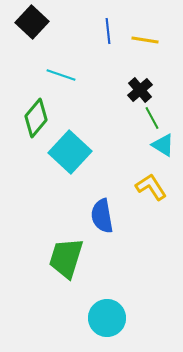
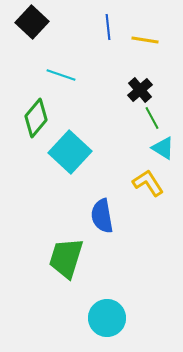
blue line: moved 4 px up
cyan triangle: moved 3 px down
yellow L-shape: moved 3 px left, 4 px up
